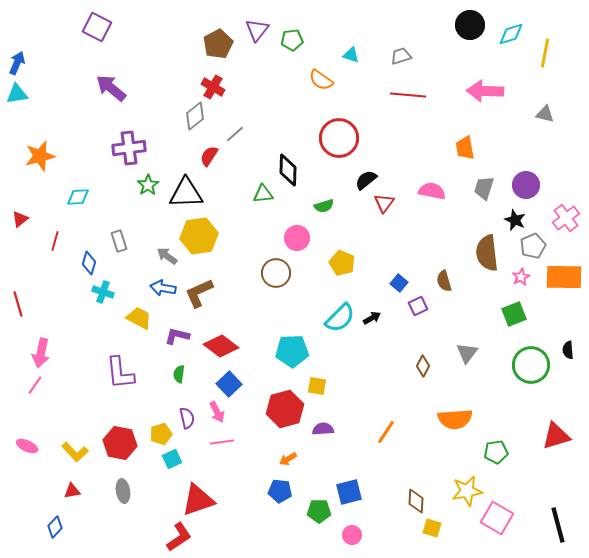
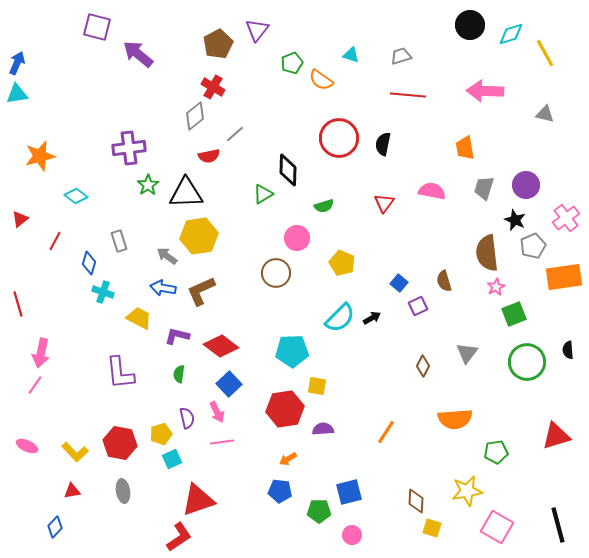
purple square at (97, 27): rotated 12 degrees counterclockwise
green pentagon at (292, 40): moved 23 px down; rotated 15 degrees counterclockwise
yellow line at (545, 53): rotated 40 degrees counterclockwise
purple arrow at (111, 88): moved 27 px right, 34 px up
red semicircle at (209, 156): rotated 135 degrees counterclockwise
black semicircle at (366, 180): moved 17 px right, 36 px up; rotated 40 degrees counterclockwise
green triangle at (263, 194): rotated 25 degrees counterclockwise
cyan diamond at (78, 197): moved 2 px left, 1 px up; rotated 40 degrees clockwise
red line at (55, 241): rotated 12 degrees clockwise
pink star at (521, 277): moved 25 px left, 10 px down
orange rectangle at (564, 277): rotated 9 degrees counterclockwise
brown L-shape at (199, 293): moved 2 px right, 2 px up
green circle at (531, 365): moved 4 px left, 3 px up
red hexagon at (285, 409): rotated 6 degrees clockwise
pink square at (497, 518): moved 9 px down
